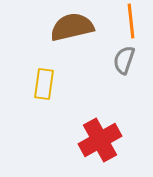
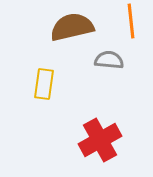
gray semicircle: moved 15 px left; rotated 76 degrees clockwise
